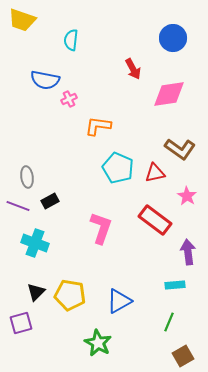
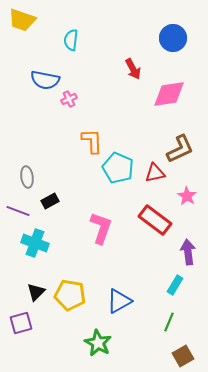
orange L-shape: moved 6 px left, 15 px down; rotated 80 degrees clockwise
brown L-shape: rotated 60 degrees counterclockwise
purple line: moved 5 px down
cyan rectangle: rotated 54 degrees counterclockwise
